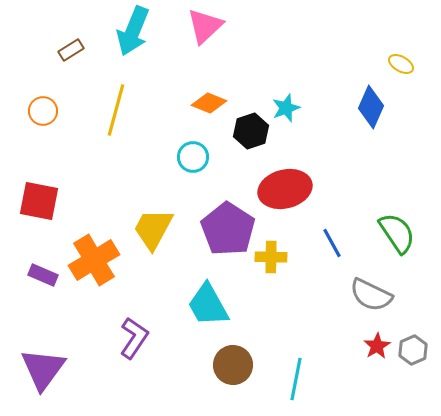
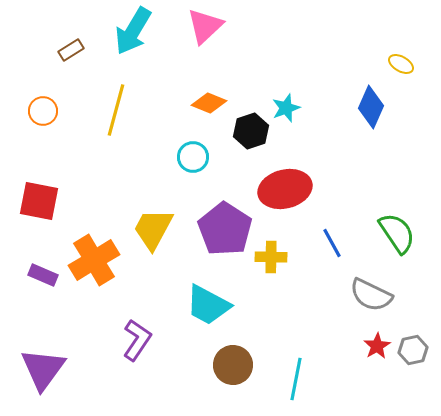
cyan arrow: rotated 9 degrees clockwise
purple pentagon: moved 3 px left
cyan trapezoid: rotated 33 degrees counterclockwise
purple L-shape: moved 3 px right, 2 px down
gray hexagon: rotated 12 degrees clockwise
